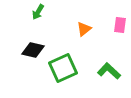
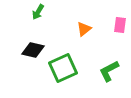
green L-shape: rotated 70 degrees counterclockwise
